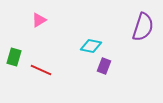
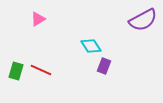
pink triangle: moved 1 px left, 1 px up
purple semicircle: moved 7 px up; rotated 44 degrees clockwise
cyan diamond: rotated 45 degrees clockwise
green rectangle: moved 2 px right, 14 px down
